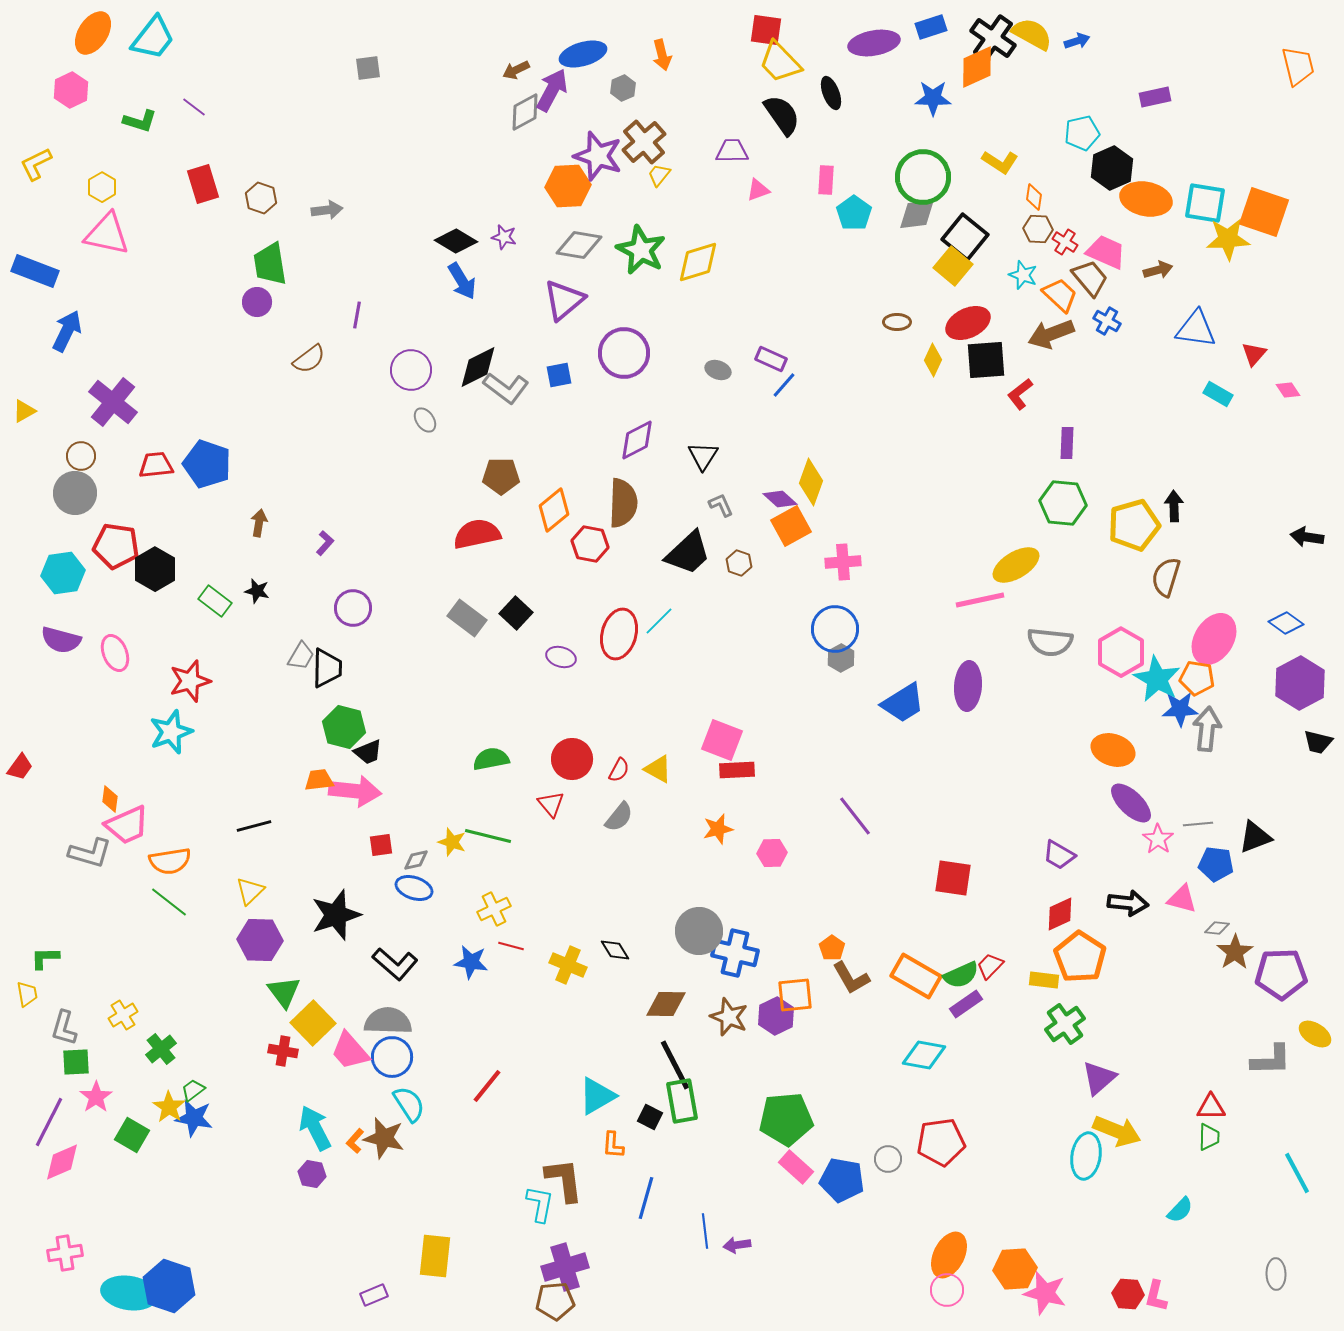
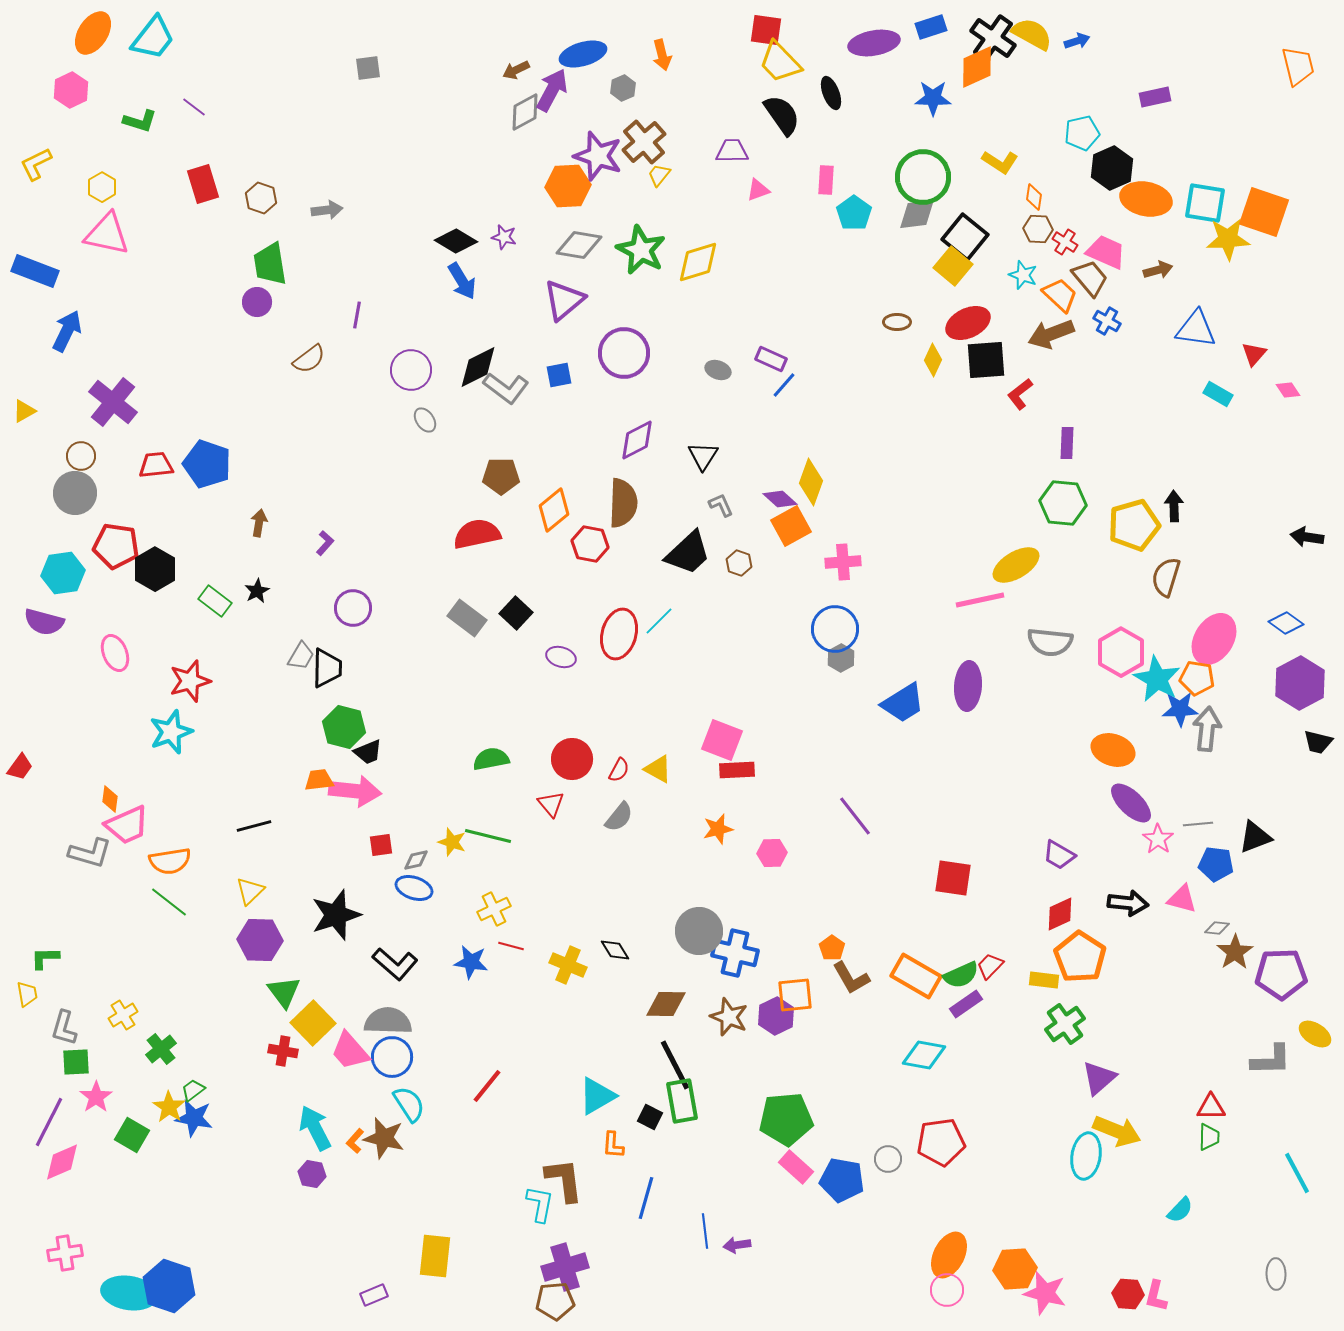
black star at (257, 591): rotated 30 degrees clockwise
purple semicircle at (61, 640): moved 17 px left, 18 px up
